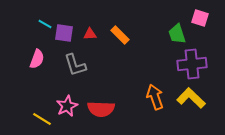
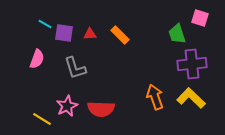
gray L-shape: moved 3 px down
